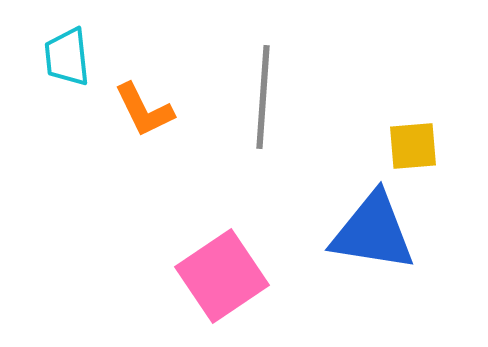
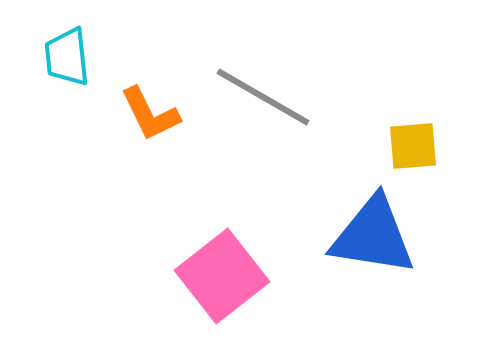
gray line: rotated 64 degrees counterclockwise
orange L-shape: moved 6 px right, 4 px down
blue triangle: moved 4 px down
pink square: rotated 4 degrees counterclockwise
